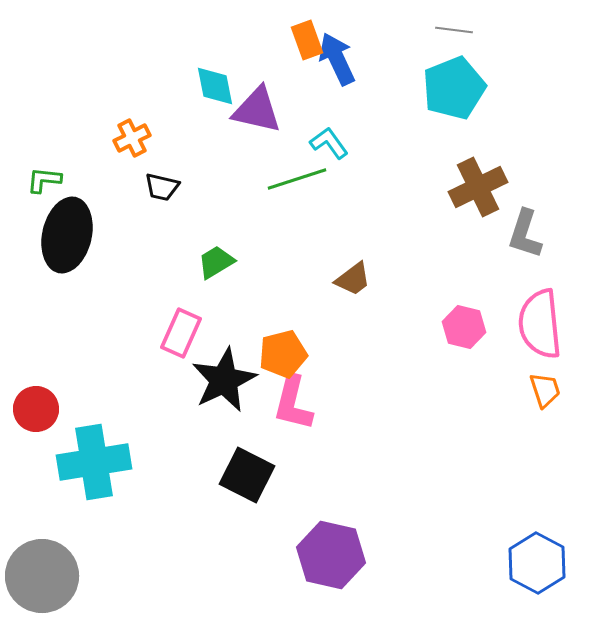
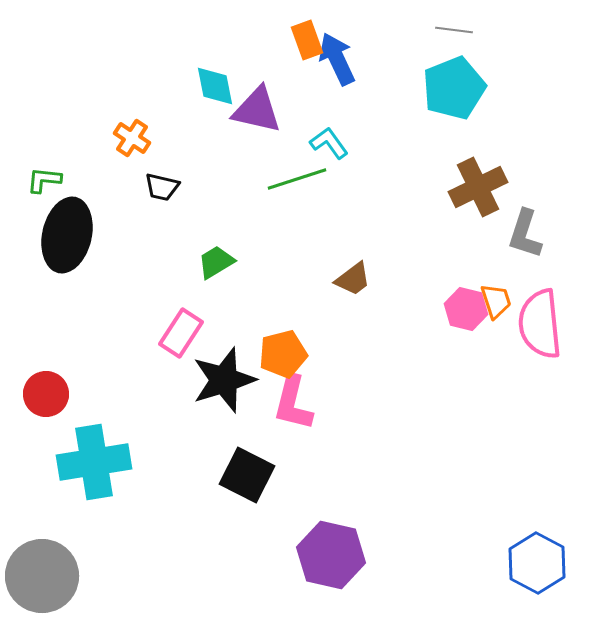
orange cross: rotated 30 degrees counterclockwise
pink hexagon: moved 2 px right, 18 px up
pink rectangle: rotated 9 degrees clockwise
black star: rotated 8 degrees clockwise
orange trapezoid: moved 49 px left, 89 px up
red circle: moved 10 px right, 15 px up
